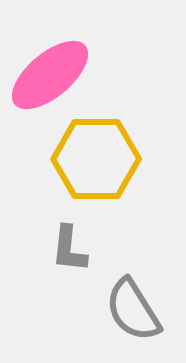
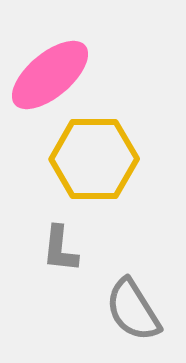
yellow hexagon: moved 2 px left
gray L-shape: moved 9 px left
